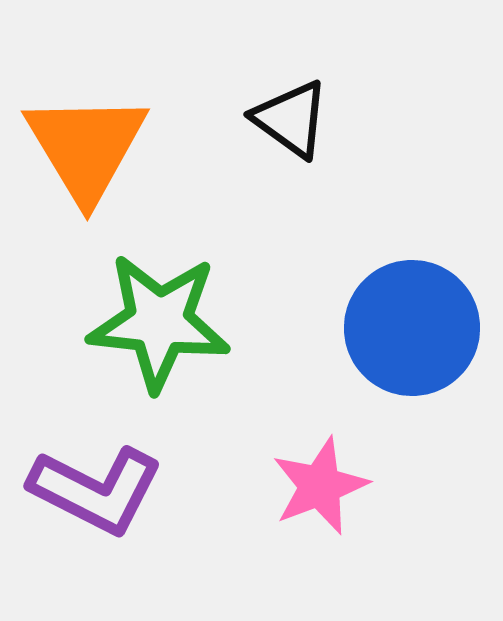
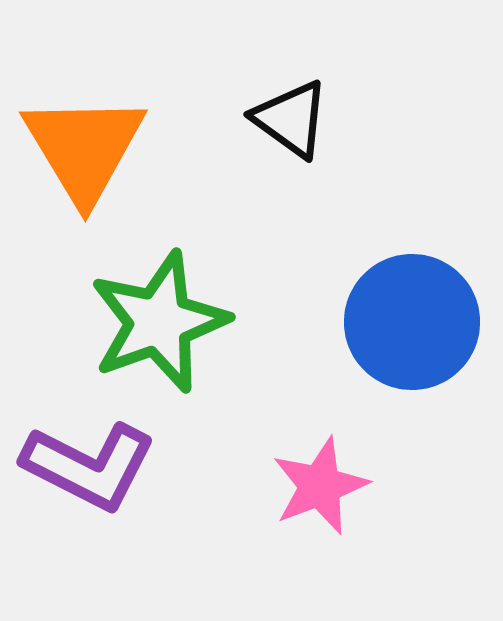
orange triangle: moved 2 px left, 1 px down
green star: rotated 26 degrees counterclockwise
blue circle: moved 6 px up
purple L-shape: moved 7 px left, 24 px up
